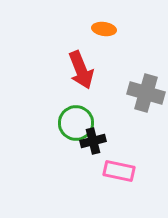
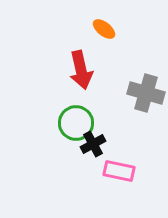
orange ellipse: rotated 30 degrees clockwise
red arrow: rotated 9 degrees clockwise
black cross: moved 3 px down; rotated 15 degrees counterclockwise
